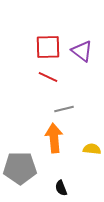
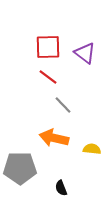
purple triangle: moved 3 px right, 2 px down
red line: rotated 12 degrees clockwise
gray line: moved 1 px left, 4 px up; rotated 60 degrees clockwise
orange arrow: rotated 72 degrees counterclockwise
